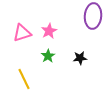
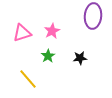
pink star: moved 3 px right
yellow line: moved 4 px right; rotated 15 degrees counterclockwise
